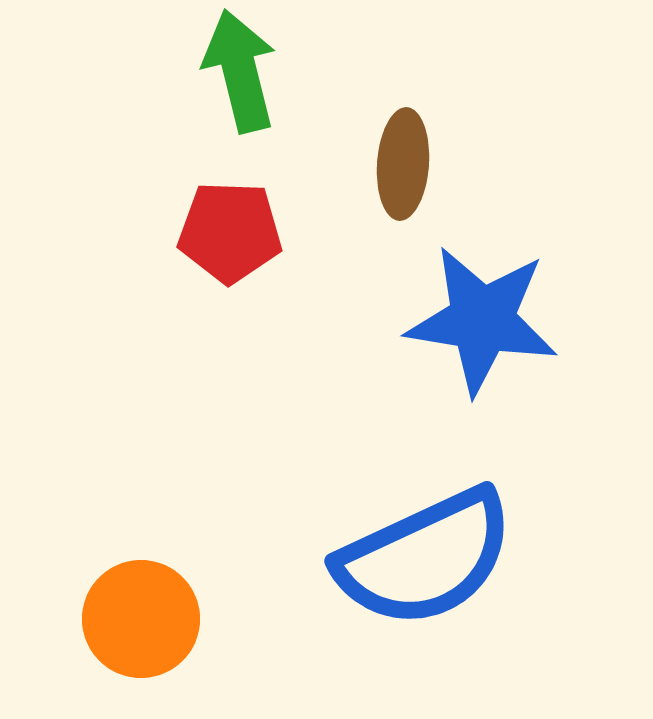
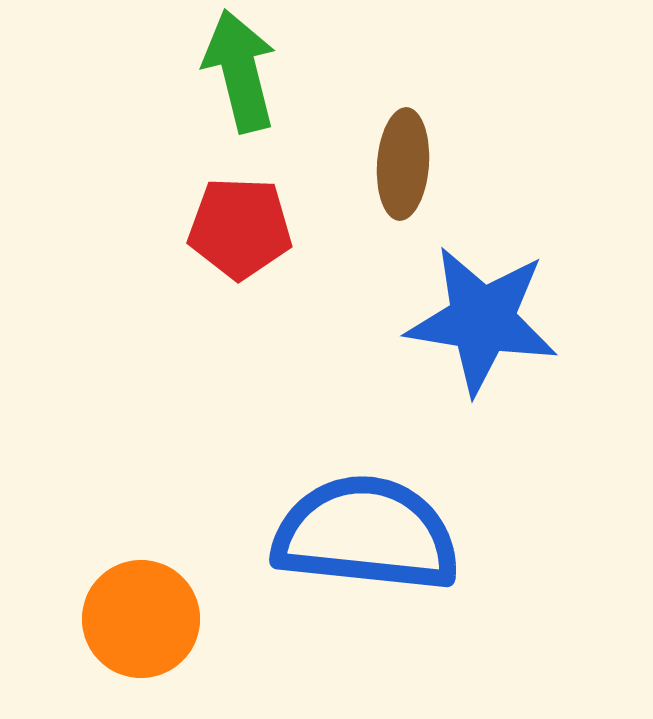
red pentagon: moved 10 px right, 4 px up
blue semicircle: moved 59 px left, 24 px up; rotated 149 degrees counterclockwise
